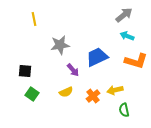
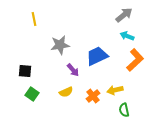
blue trapezoid: moved 1 px up
orange L-shape: moved 1 px left, 1 px up; rotated 60 degrees counterclockwise
